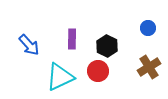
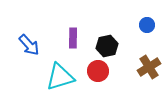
blue circle: moved 1 px left, 3 px up
purple rectangle: moved 1 px right, 1 px up
black hexagon: rotated 20 degrees clockwise
cyan triangle: rotated 8 degrees clockwise
